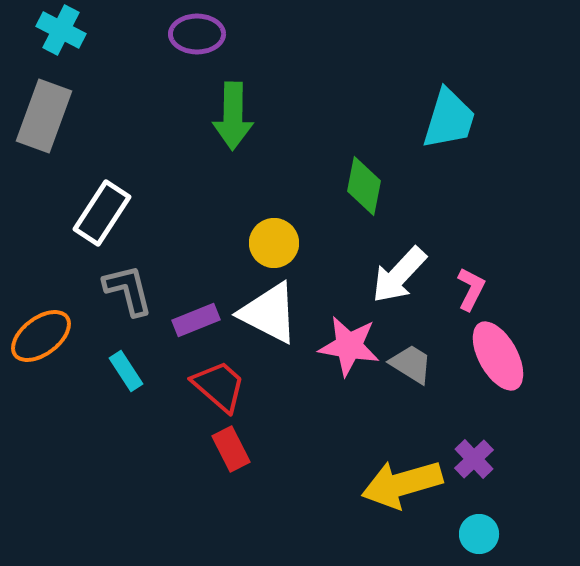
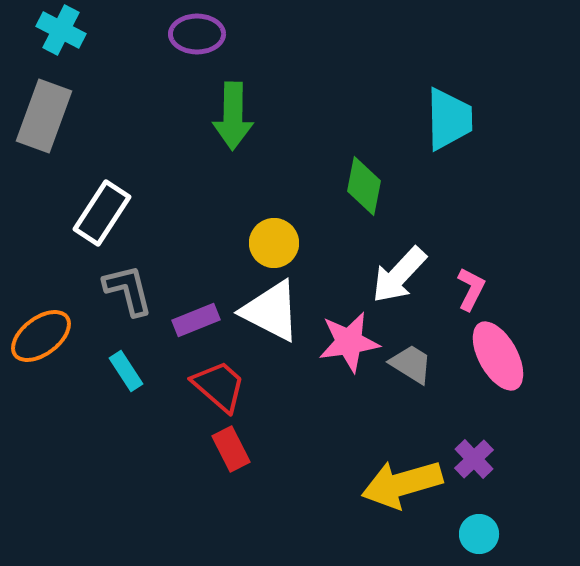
cyan trapezoid: rotated 18 degrees counterclockwise
white triangle: moved 2 px right, 2 px up
pink star: moved 4 px up; rotated 18 degrees counterclockwise
